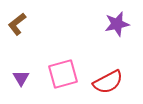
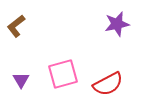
brown L-shape: moved 1 px left, 2 px down
purple triangle: moved 2 px down
red semicircle: moved 2 px down
